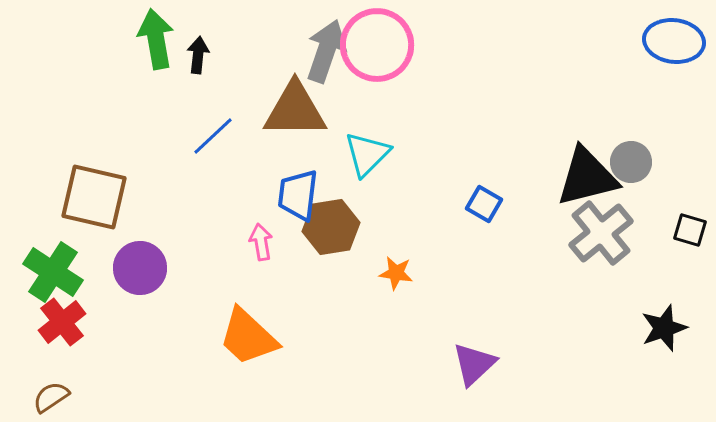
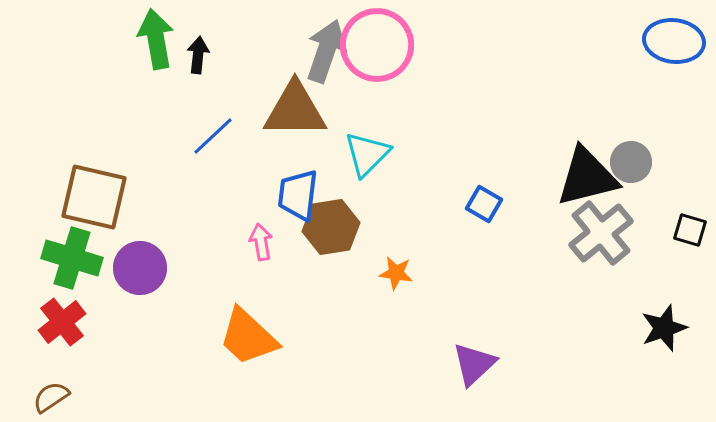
green cross: moved 19 px right, 14 px up; rotated 16 degrees counterclockwise
